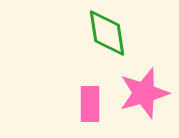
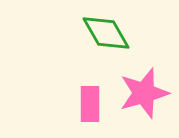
green diamond: moved 1 px left; rotated 21 degrees counterclockwise
